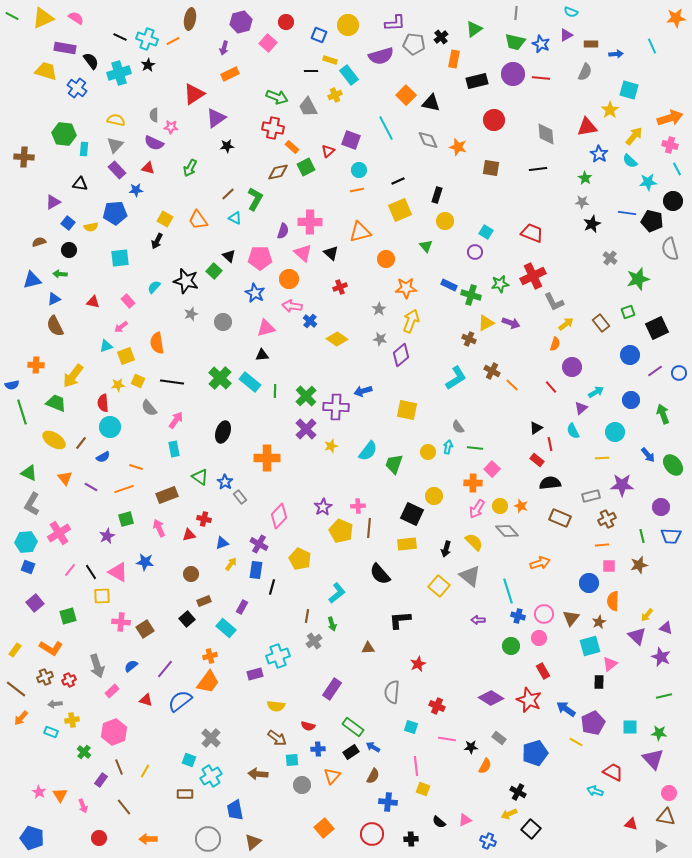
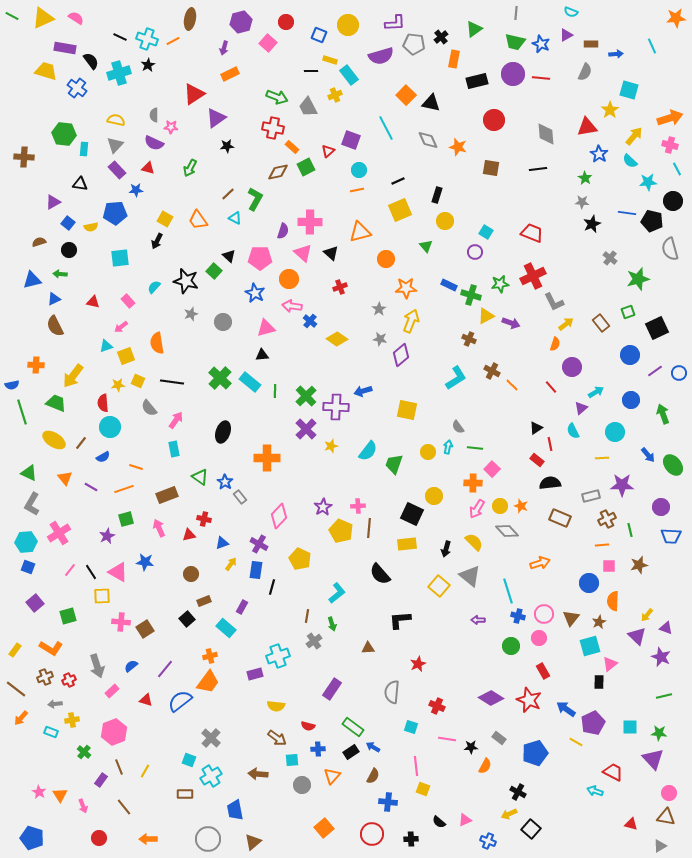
yellow triangle at (486, 323): moved 7 px up
green line at (642, 536): moved 12 px left, 6 px up
